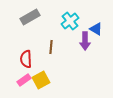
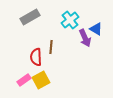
cyan cross: moved 1 px up
purple arrow: moved 3 px up; rotated 24 degrees counterclockwise
red semicircle: moved 10 px right, 2 px up
